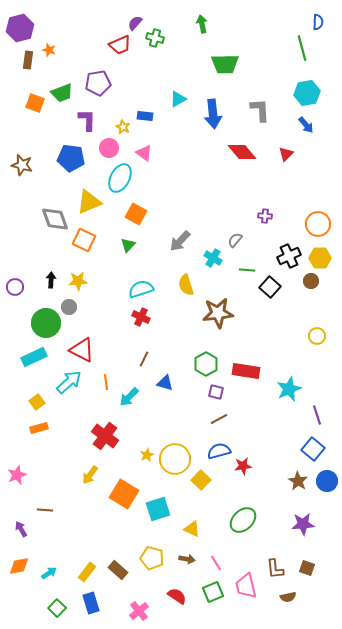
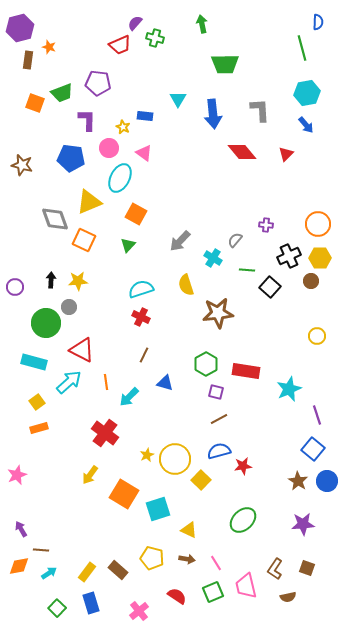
orange star at (49, 50): moved 3 px up
purple pentagon at (98, 83): rotated 15 degrees clockwise
cyan triangle at (178, 99): rotated 30 degrees counterclockwise
purple cross at (265, 216): moved 1 px right, 9 px down
cyan rectangle at (34, 357): moved 5 px down; rotated 40 degrees clockwise
brown line at (144, 359): moved 4 px up
red cross at (105, 436): moved 3 px up
brown line at (45, 510): moved 4 px left, 40 px down
yellow triangle at (192, 529): moved 3 px left, 1 px down
brown L-shape at (275, 569): rotated 40 degrees clockwise
